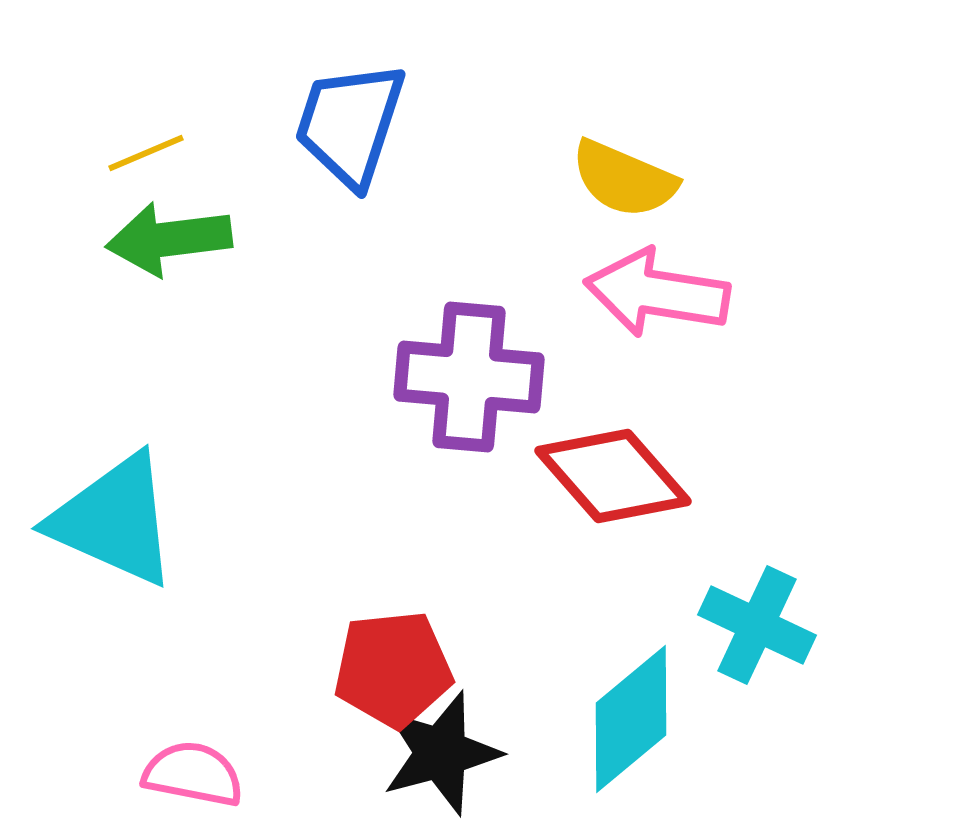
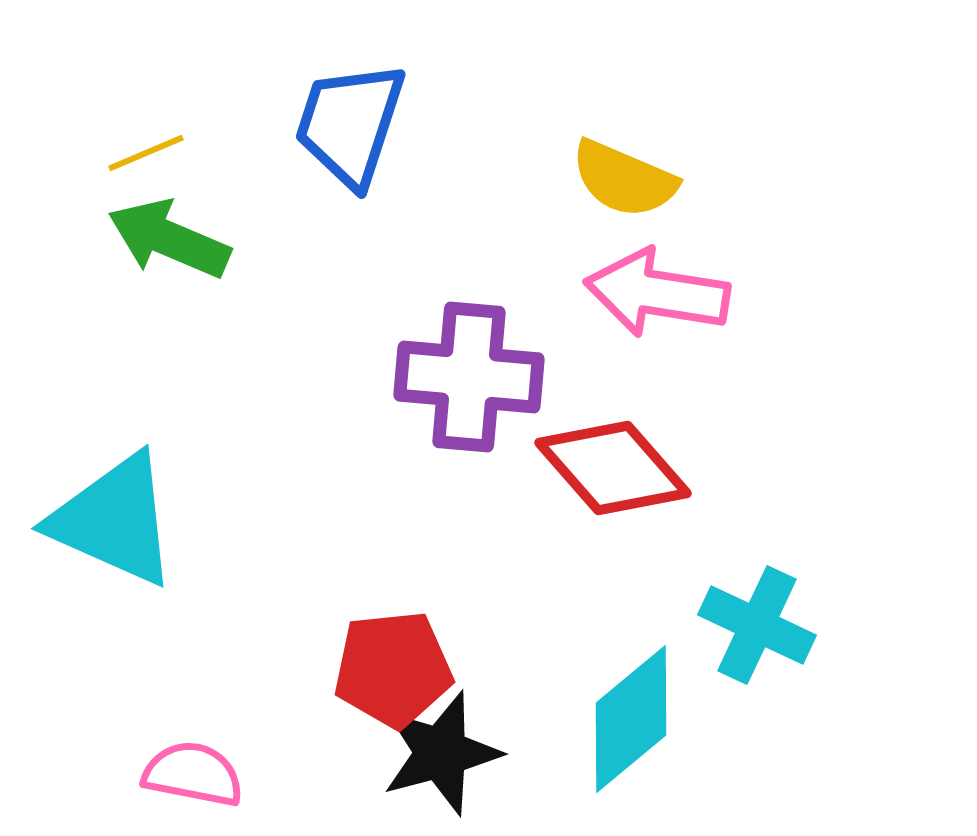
green arrow: rotated 30 degrees clockwise
red diamond: moved 8 px up
